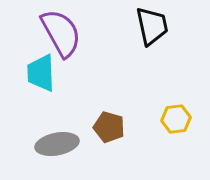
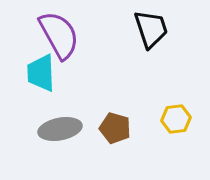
black trapezoid: moved 1 px left, 3 px down; rotated 6 degrees counterclockwise
purple semicircle: moved 2 px left, 2 px down
brown pentagon: moved 6 px right, 1 px down
gray ellipse: moved 3 px right, 15 px up
